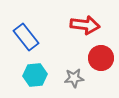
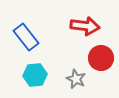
red arrow: moved 1 px down
gray star: moved 2 px right, 1 px down; rotated 30 degrees clockwise
